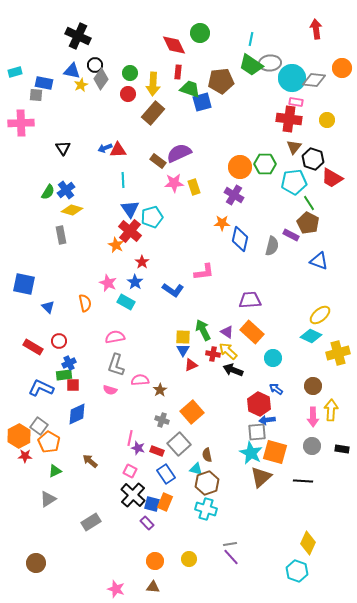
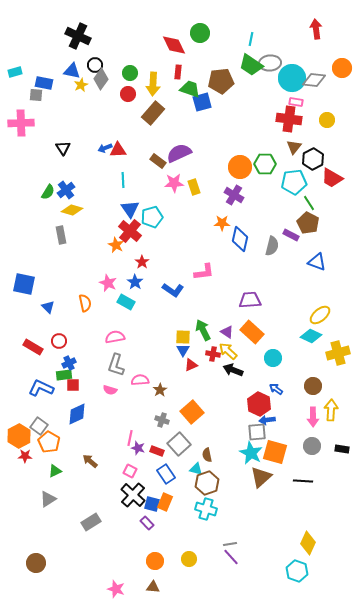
black hexagon at (313, 159): rotated 15 degrees clockwise
blue triangle at (319, 261): moved 2 px left, 1 px down
